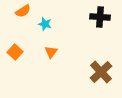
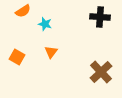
orange square: moved 2 px right, 5 px down; rotated 14 degrees counterclockwise
